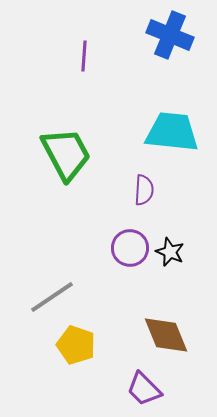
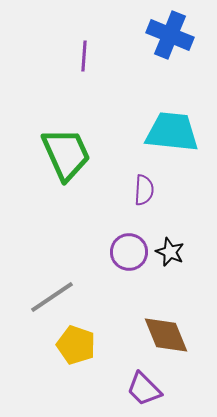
green trapezoid: rotated 4 degrees clockwise
purple circle: moved 1 px left, 4 px down
